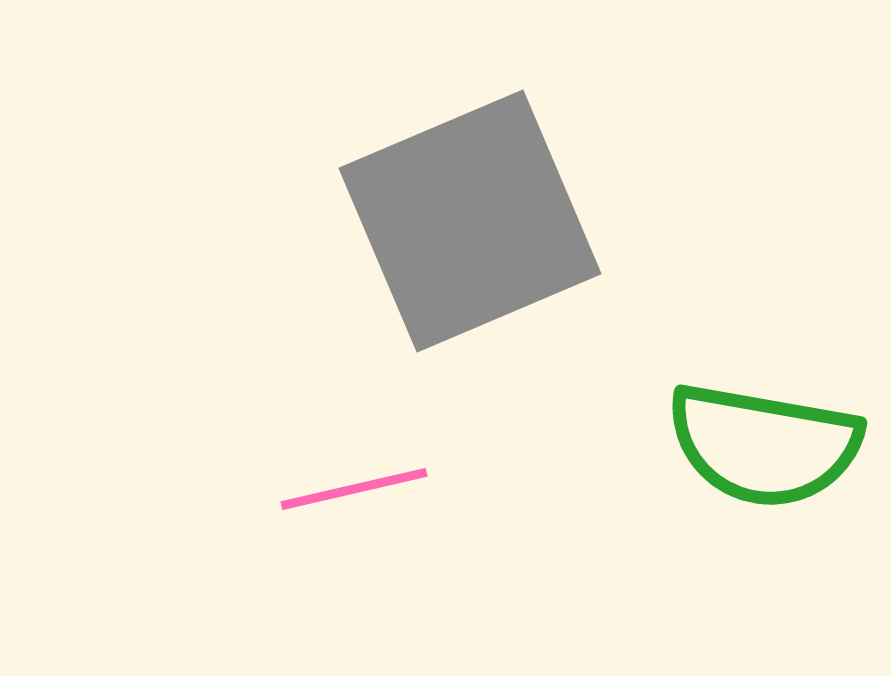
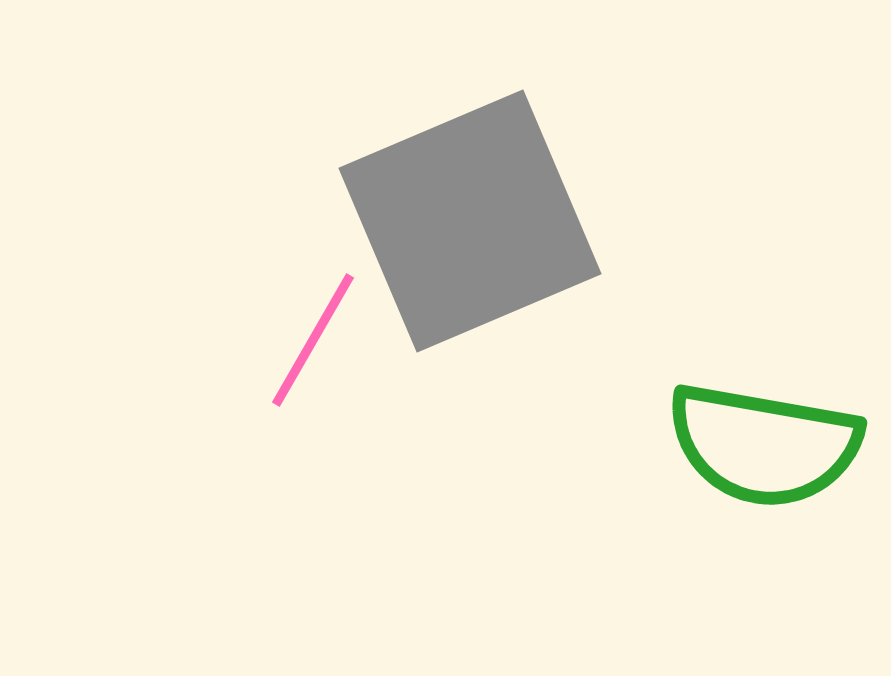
pink line: moved 41 px left, 149 px up; rotated 47 degrees counterclockwise
